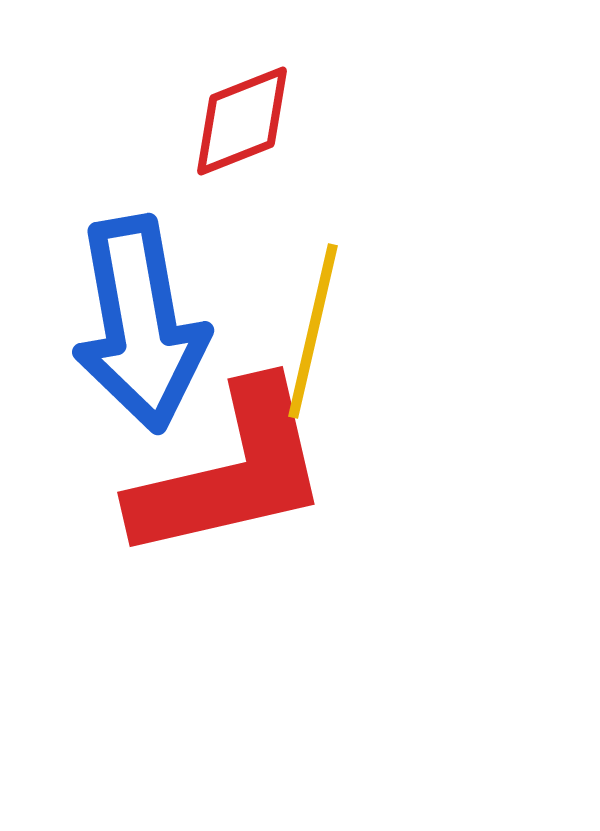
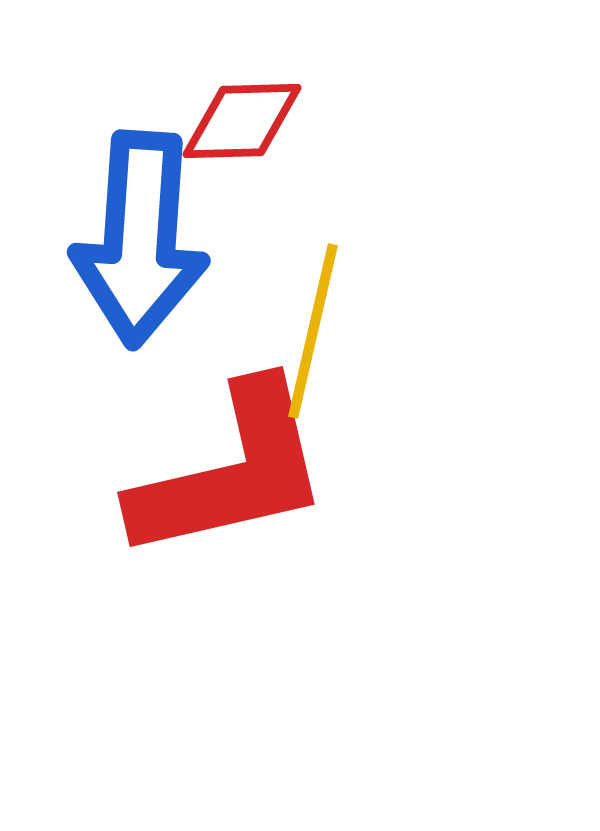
red diamond: rotated 20 degrees clockwise
blue arrow: moved 85 px up; rotated 14 degrees clockwise
